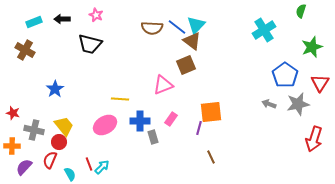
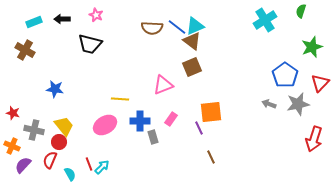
cyan triangle: moved 1 px left, 1 px down; rotated 24 degrees clockwise
cyan cross: moved 1 px right, 10 px up
brown square: moved 6 px right, 2 px down
red triangle: rotated 12 degrees clockwise
blue star: rotated 30 degrees counterclockwise
purple line: rotated 40 degrees counterclockwise
orange cross: rotated 21 degrees clockwise
purple semicircle: moved 1 px left, 2 px up
